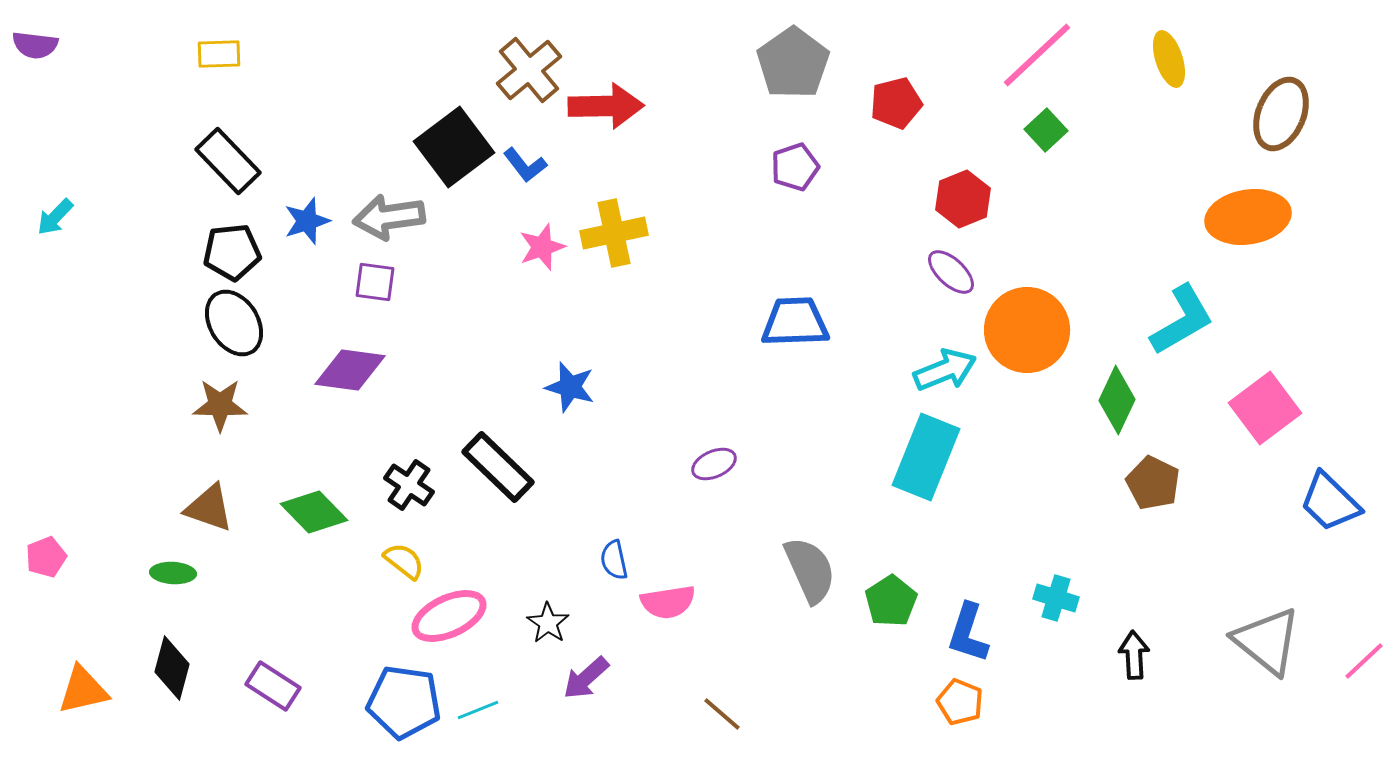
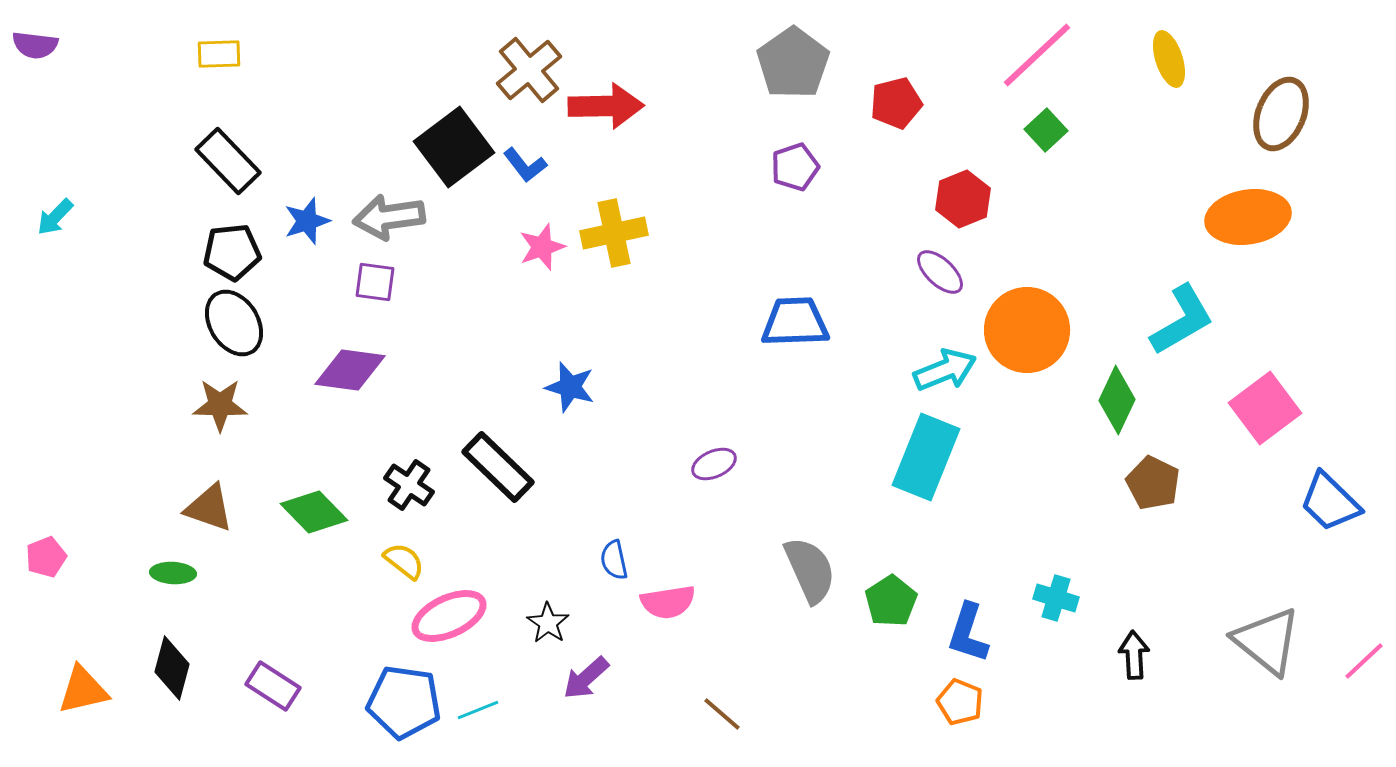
purple ellipse at (951, 272): moved 11 px left
